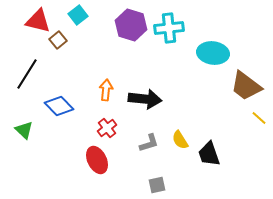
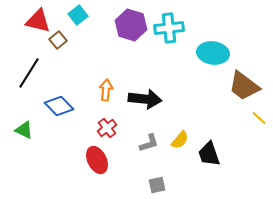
black line: moved 2 px right, 1 px up
brown trapezoid: moved 2 px left
green triangle: rotated 18 degrees counterclockwise
yellow semicircle: rotated 108 degrees counterclockwise
